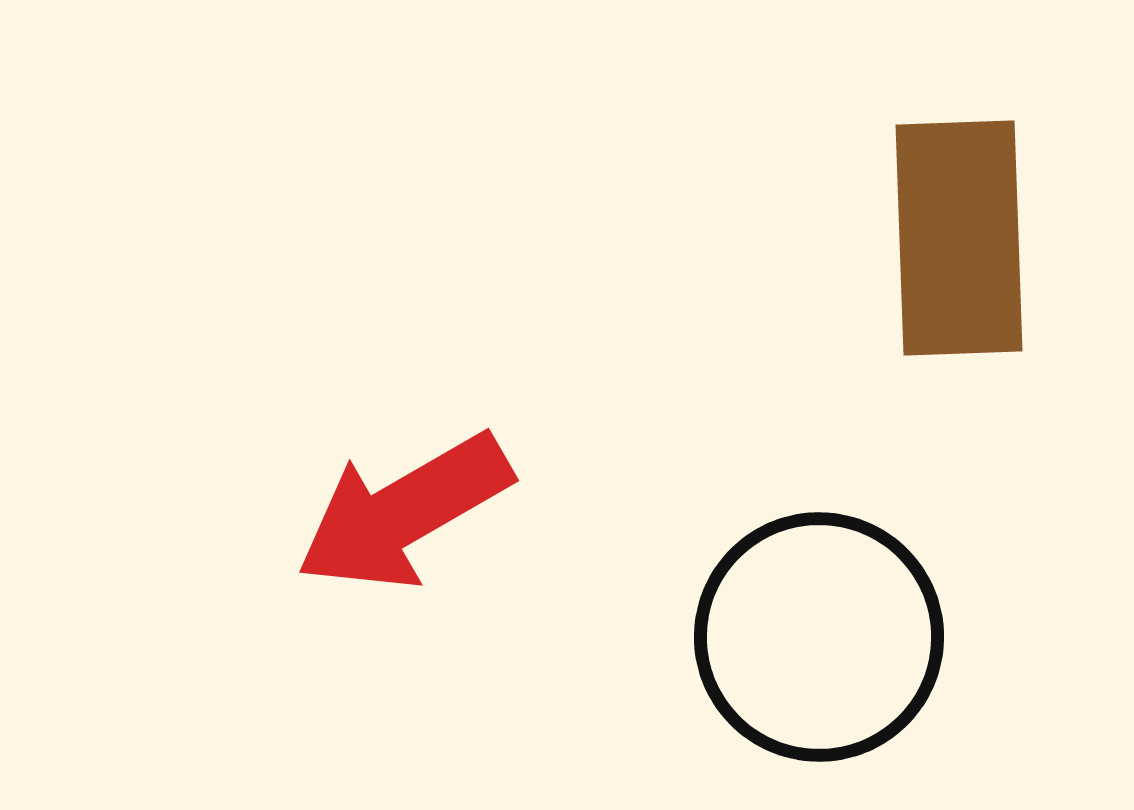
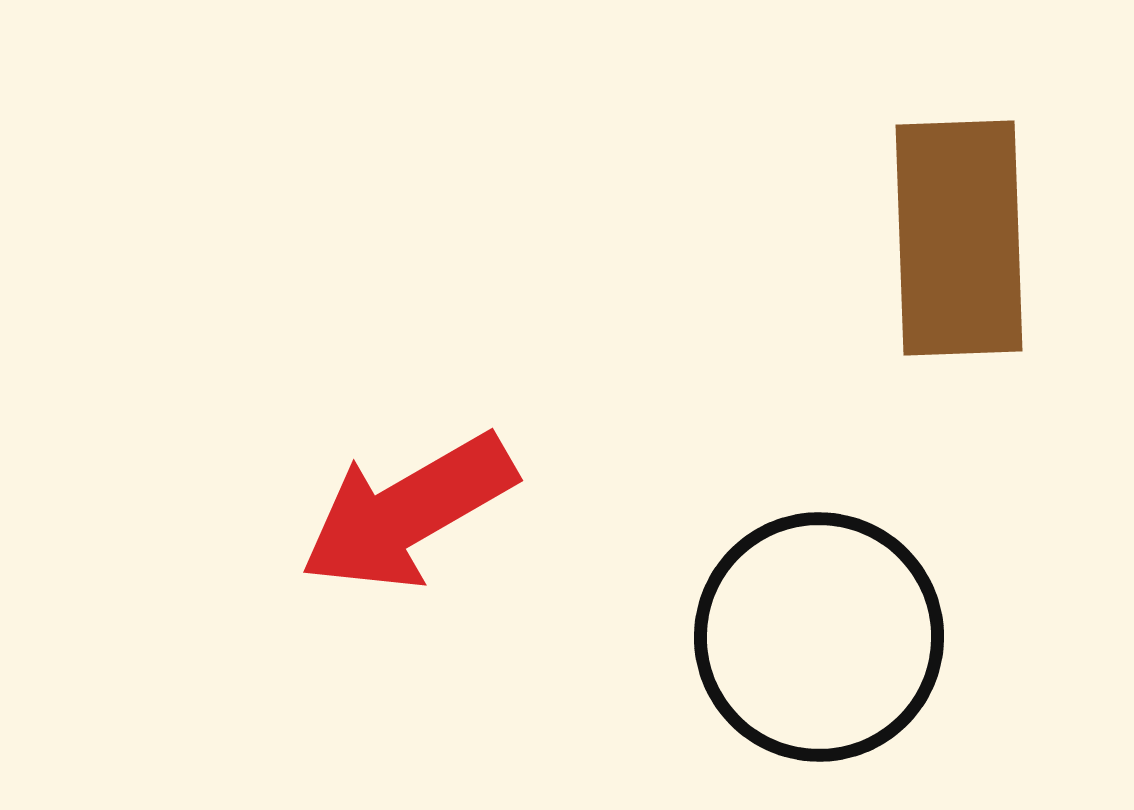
red arrow: moved 4 px right
